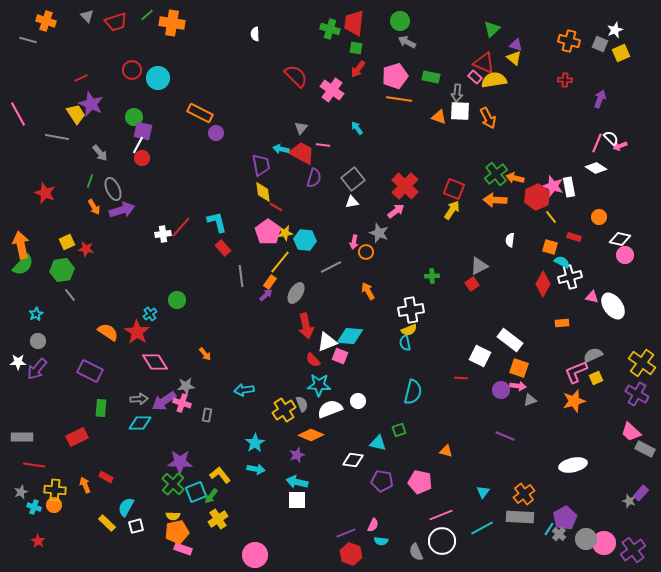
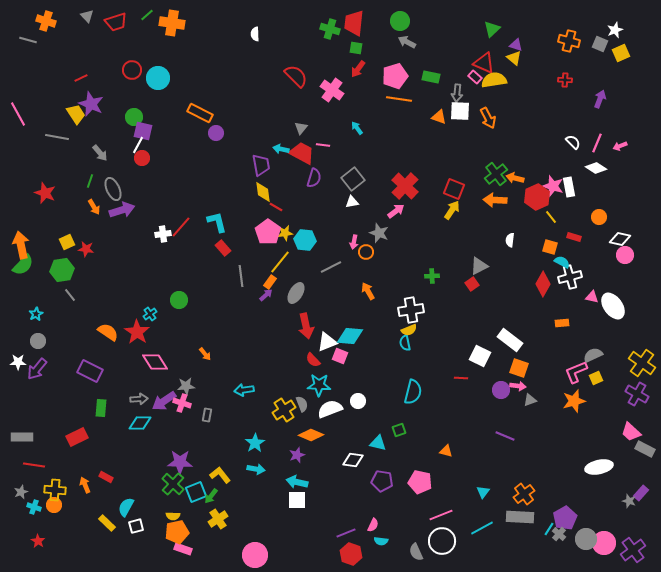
white semicircle at (611, 138): moved 38 px left, 4 px down
green circle at (177, 300): moved 2 px right
white ellipse at (573, 465): moved 26 px right, 2 px down
